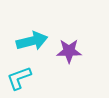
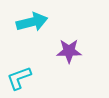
cyan arrow: moved 19 px up
